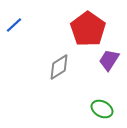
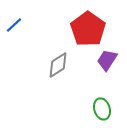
purple trapezoid: moved 2 px left
gray diamond: moved 1 px left, 2 px up
green ellipse: rotated 45 degrees clockwise
